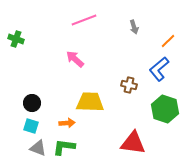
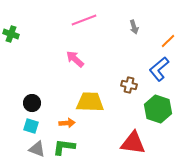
green cross: moved 5 px left, 5 px up
green hexagon: moved 7 px left
gray triangle: moved 1 px left, 1 px down
